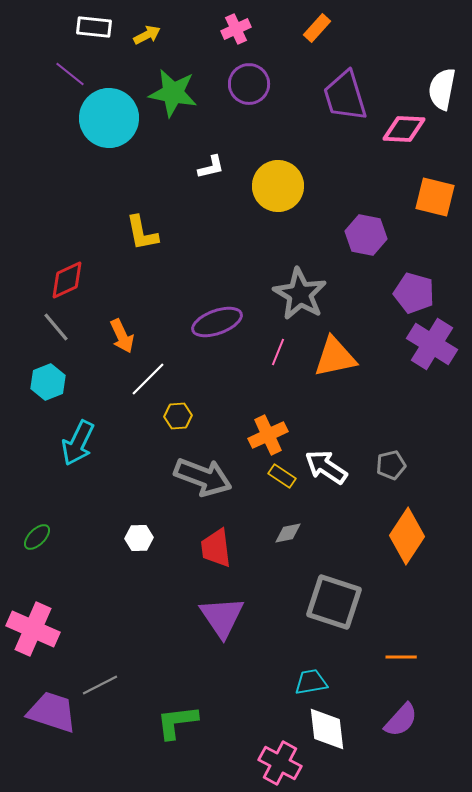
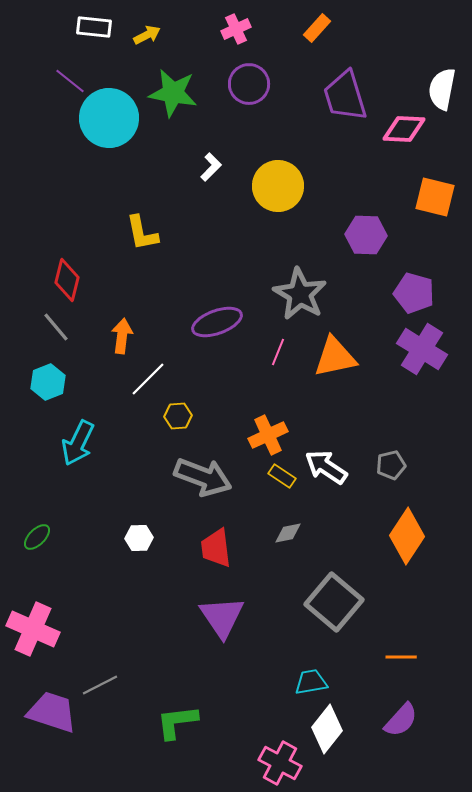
purple line at (70, 74): moved 7 px down
white L-shape at (211, 167): rotated 32 degrees counterclockwise
purple hexagon at (366, 235): rotated 9 degrees counterclockwise
red diamond at (67, 280): rotated 51 degrees counterclockwise
orange arrow at (122, 336): rotated 148 degrees counterclockwise
purple cross at (432, 344): moved 10 px left, 5 px down
gray square at (334, 602): rotated 22 degrees clockwise
white diamond at (327, 729): rotated 45 degrees clockwise
